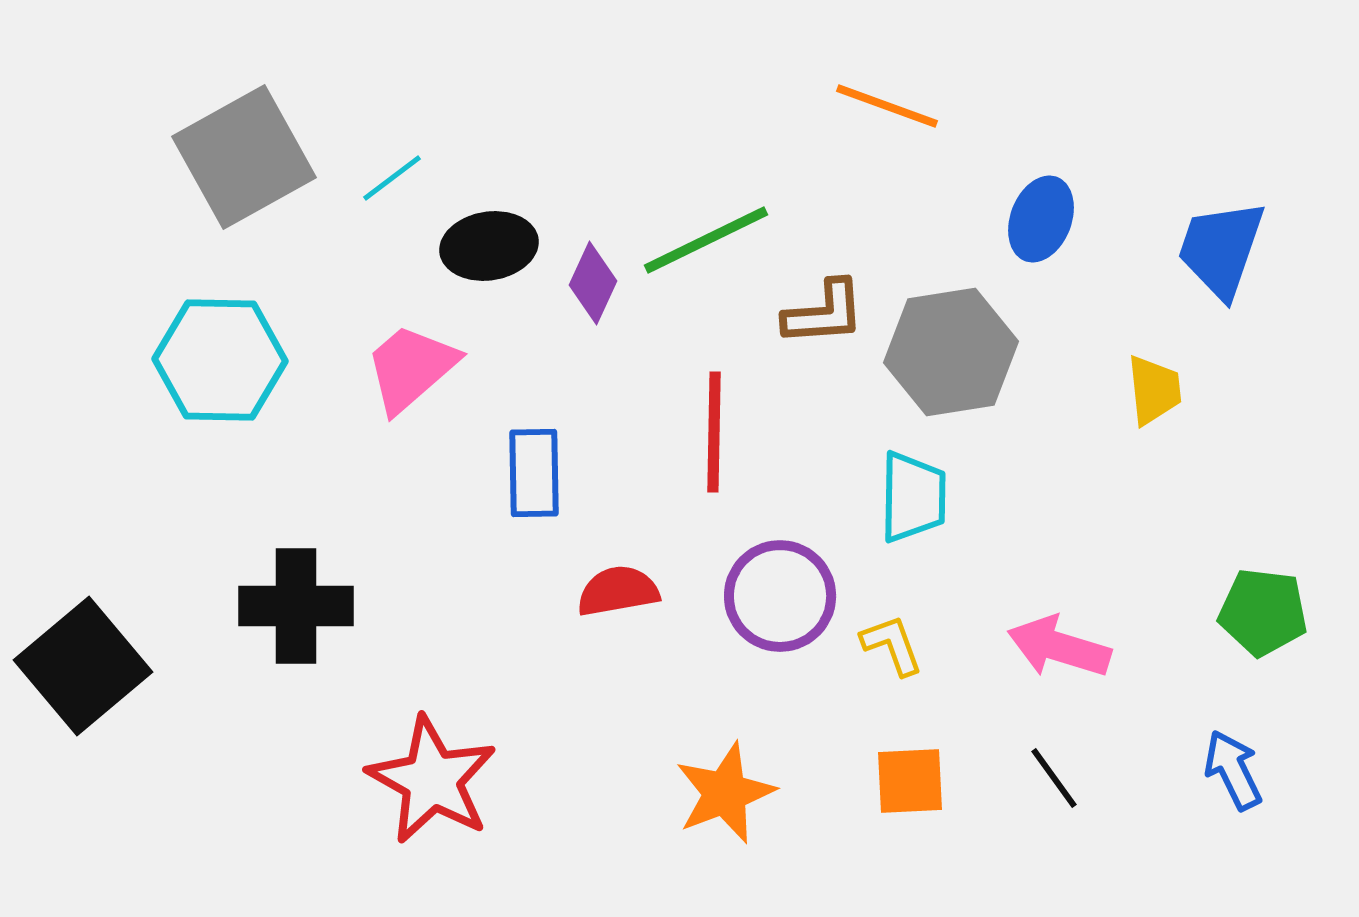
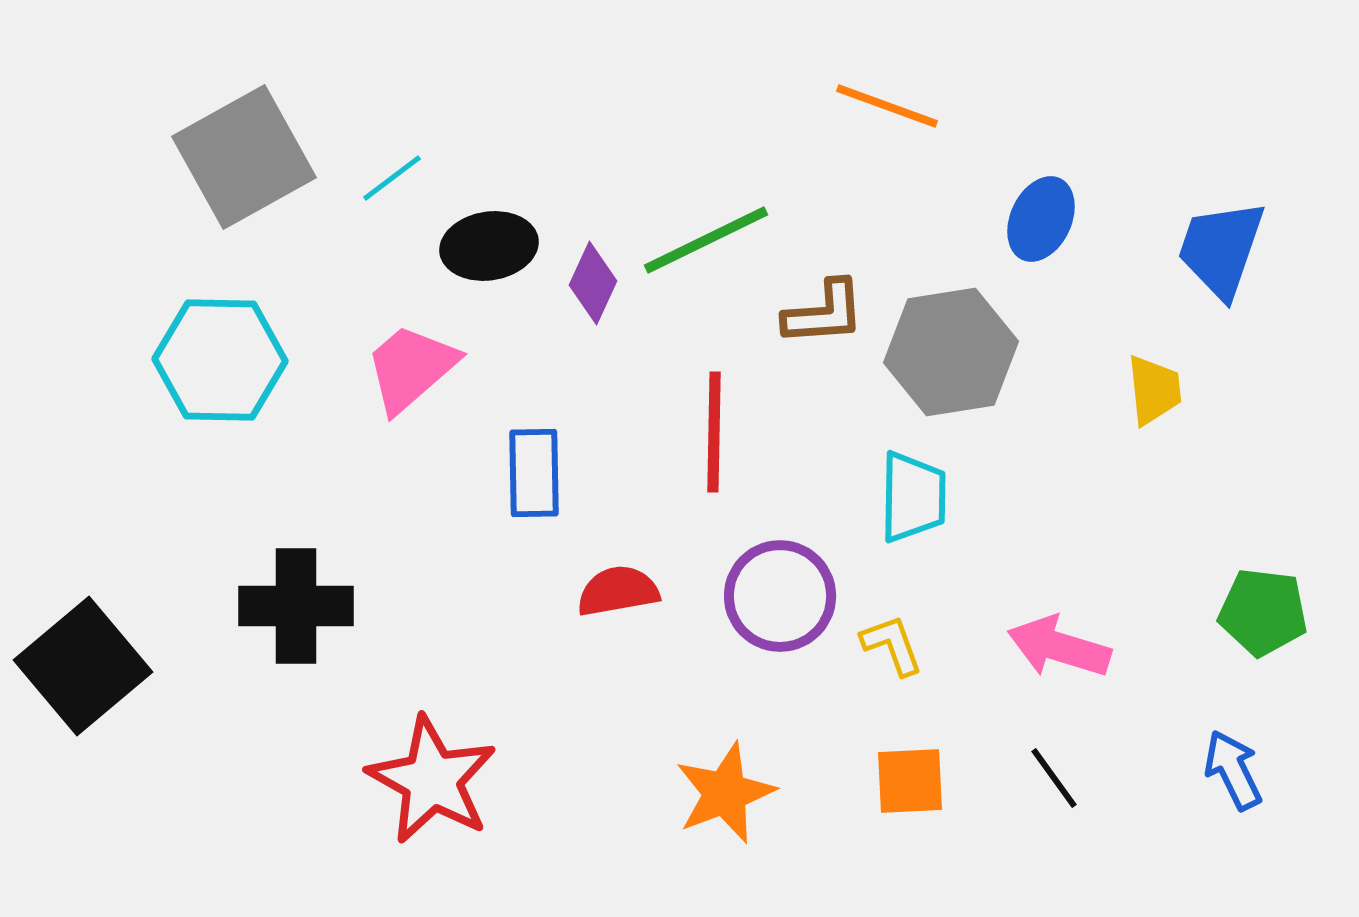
blue ellipse: rotated 4 degrees clockwise
